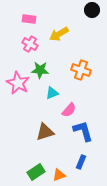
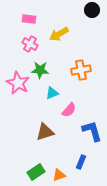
orange cross: rotated 30 degrees counterclockwise
blue L-shape: moved 9 px right
